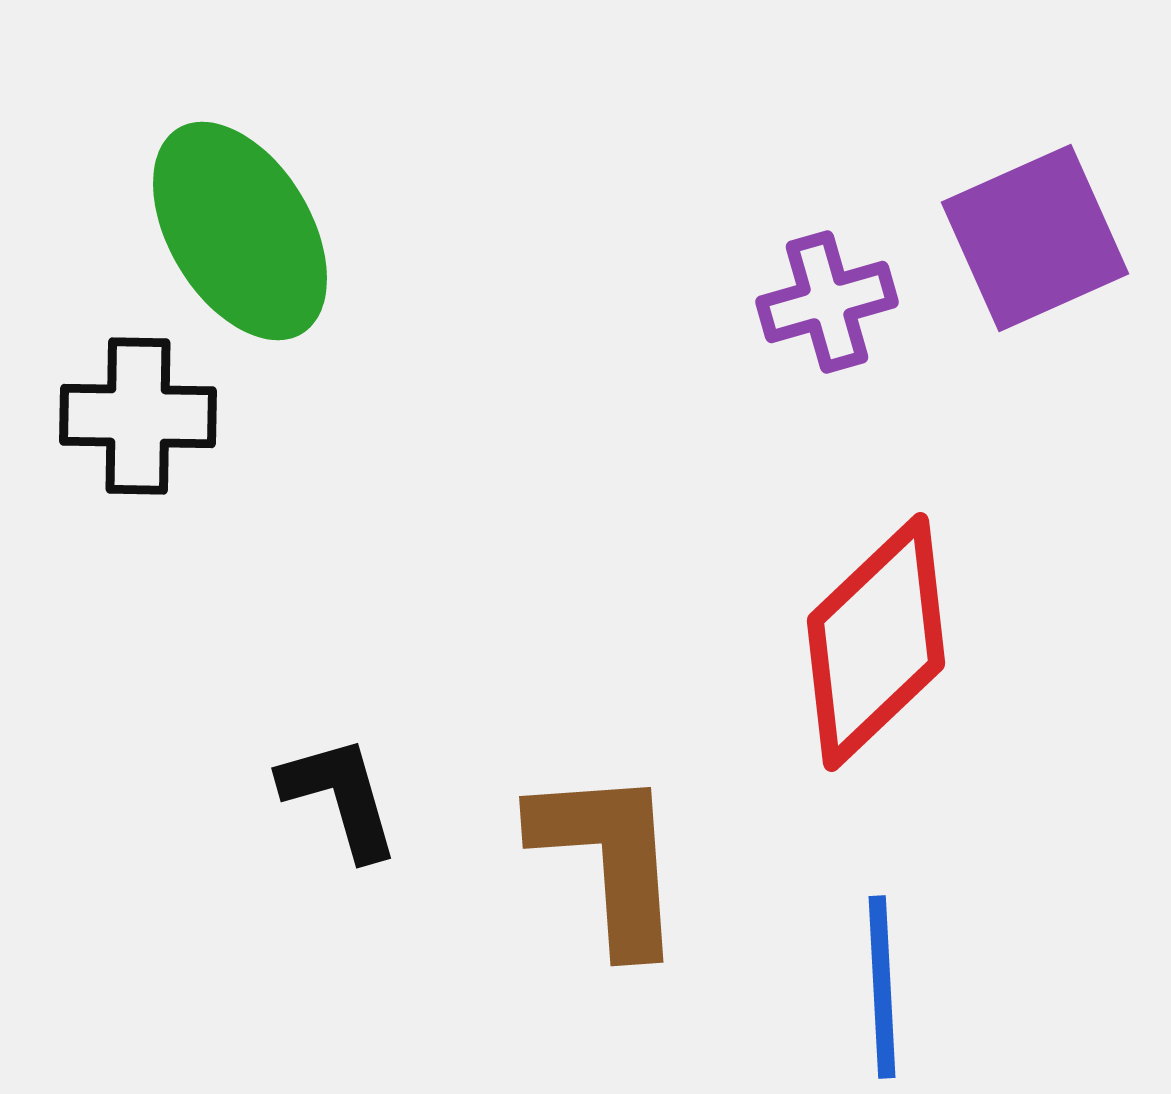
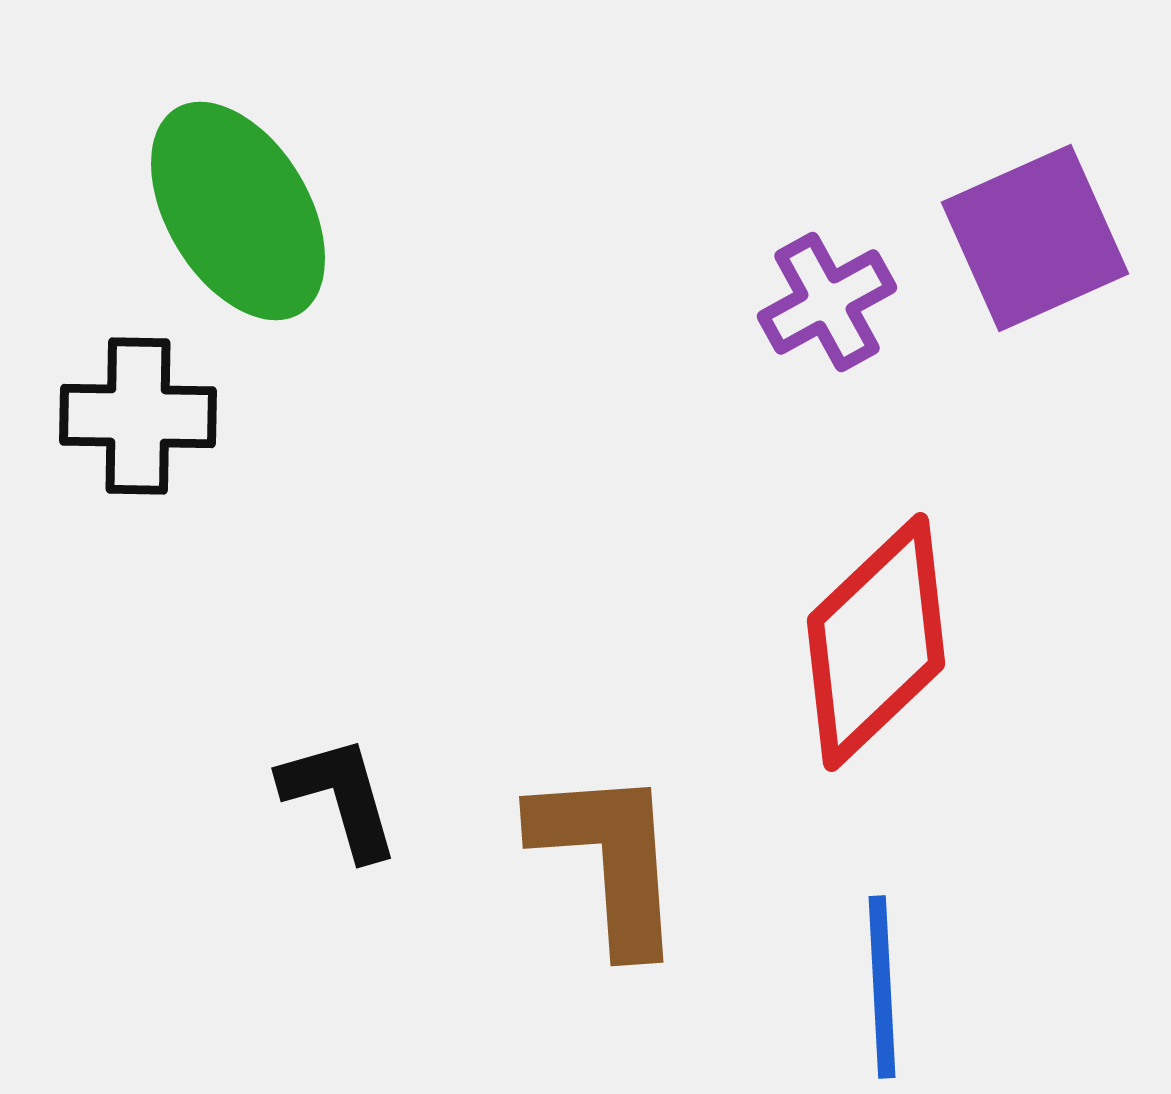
green ellipse: moved 2 px left, 20 px up
purple cross: rotated 13 degrees counterclockwise
